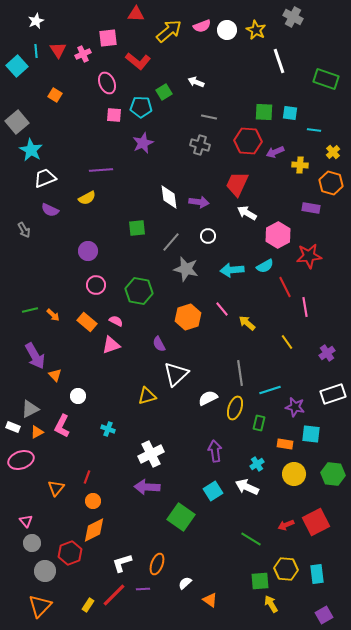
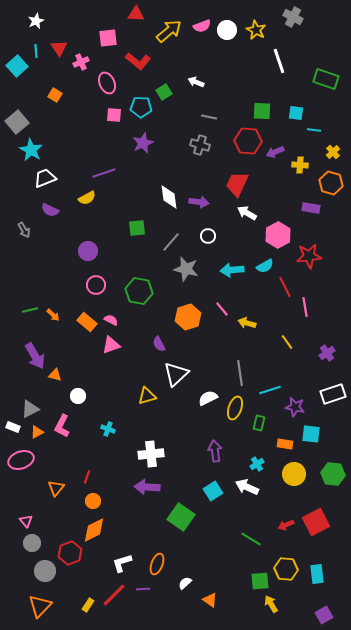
red triangle at (58, 50): moved 1 px right, 2 px up
pink cross at (83, 54): moved 2 px left, 8 px down
green square at (264, 112): moved 2 px left, 1 px up
cyan square at (290, 113): moved 6 px right
purple line at (101, 170): moved 3 px right, 3 px down; rotated 15 degrees counterclockwise
pink semicircle at (116, 321): moved 5 px left, 1 px up
yellow arrow at (247, 323): rotated 24 degrees counterclockwise
orange triangle at (55, 375): rotated 32 degrees counterclockwise
white cross at (151, 454): rotated 20 degrees clockwise
